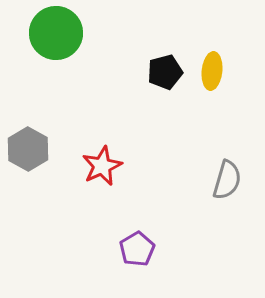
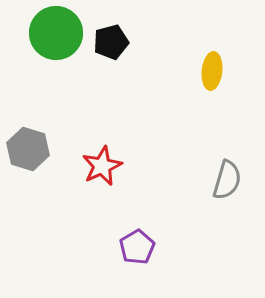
black pentagon: moved 54 px left, 30 px up
gray hexagon: rotated 12 degrees counterclockwise
purple pentagon: moved 2 px up
